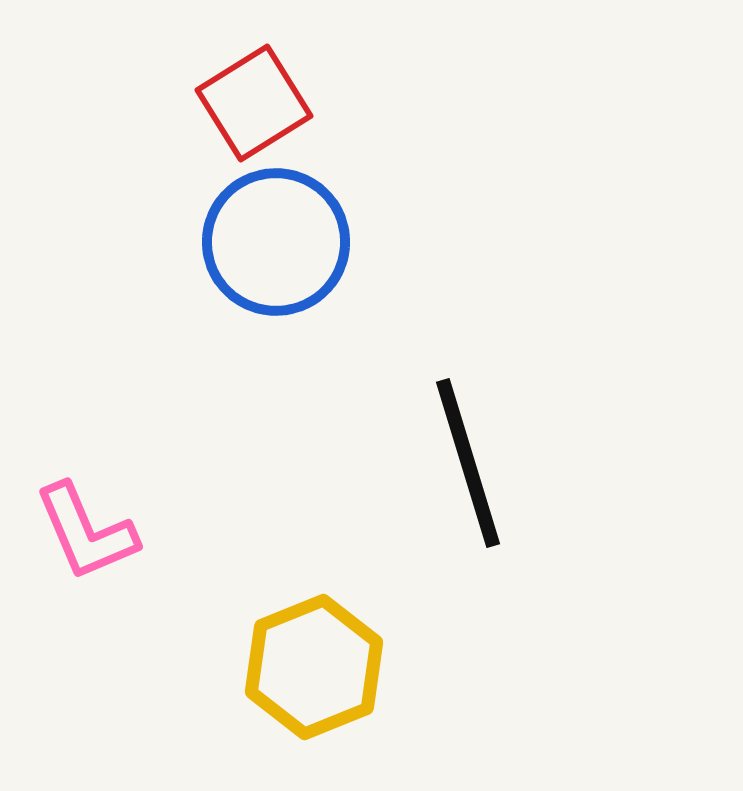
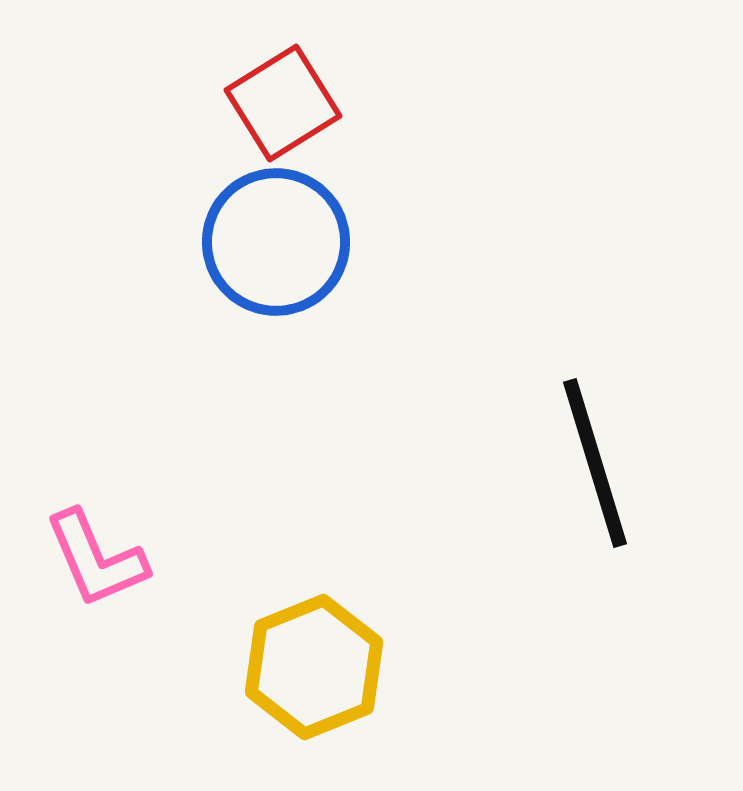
red square: moved 29 px right
black line: moved 127 px right
pink L-shape: moved 10 px right, 27 px down
